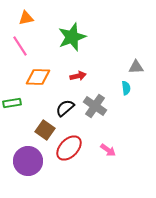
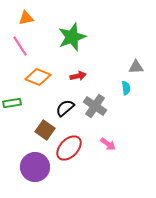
orange diamond: rotated 20 degrees clockwise
pink arrow: moved 6 px up
purple circle: moved 7 px right, 6 px down
